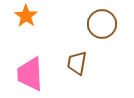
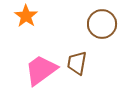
pink trapezoid: moved 11 px right, 4 px up; rotated 57 degrees clockwise
